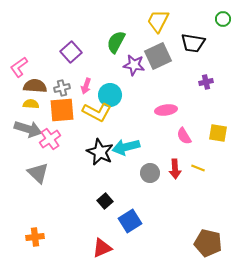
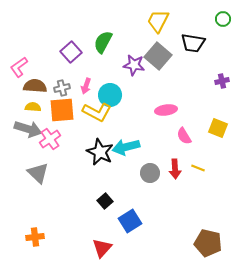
green semicircle: moved 13 px left
gray square: rotated 24 degrees counterclockwise
purple cross: moved 16 px right, 1 px up
yellow semicircle: moved 2 px right, 3 px down
yellow square: moved 5 px up; rotated 12 degrees clockwise
red triangle: rotated 25 degrees counterclockwise
